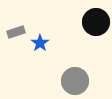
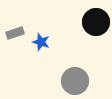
gray rectangle: moved 1 px left, 1 px down
blue star: moved 1 px right, 1 px up; rotated 18 degrees counterclockwise
